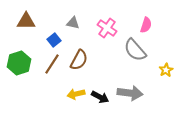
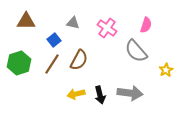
gray semicircle: moved 1 px right, 1 px down
black arrow: moved 2 px up; rotated 48 degrees clockwise
